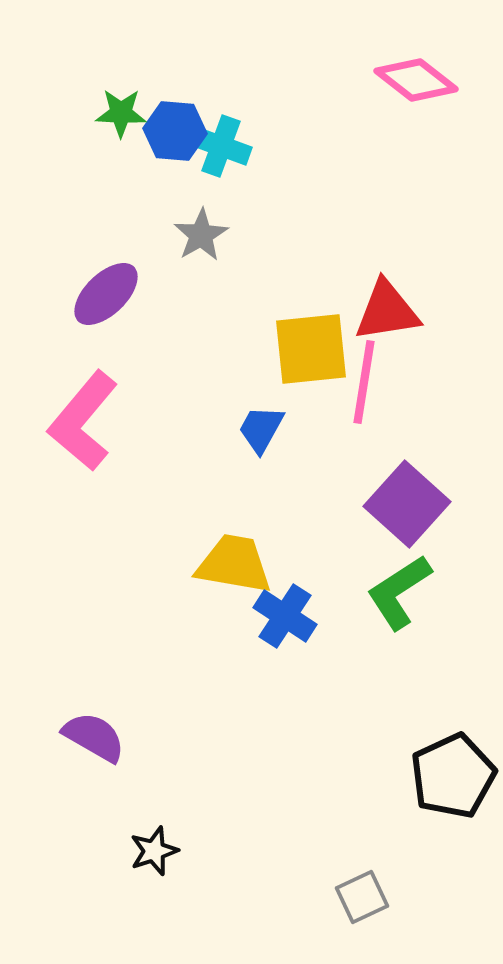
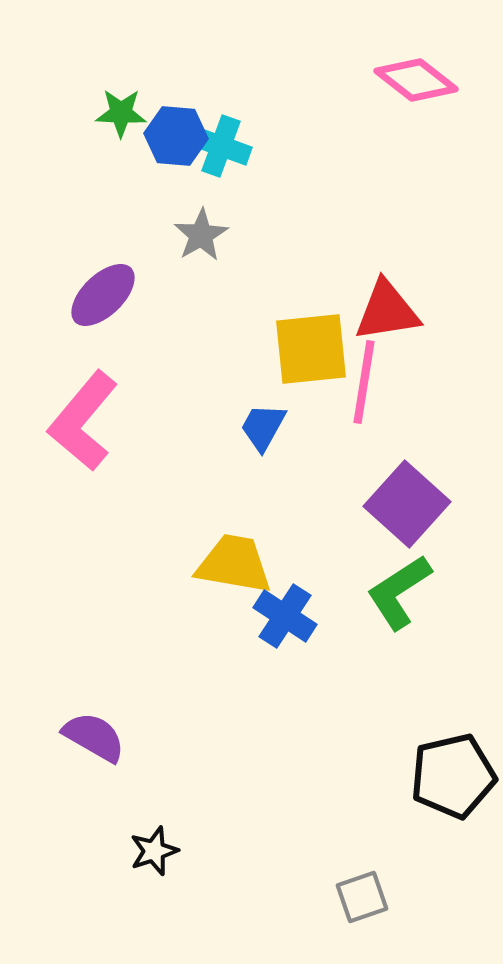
blue hexagon: moved 1 px right, 5 px down
purple ellipse: moved 3 px left, 1 px down
blue trapezoid: moved 2 px right, 2 px up
black pentagon: rotated 12 degrees clockwise
gray square: rotated 6 degrees clockwise
